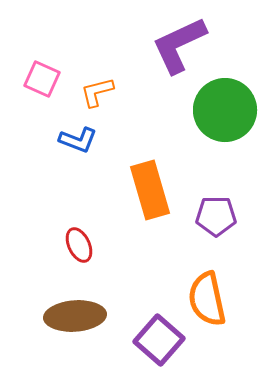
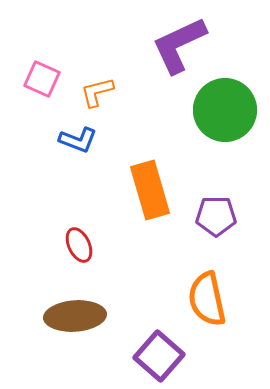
purple square: moved 16 px down
